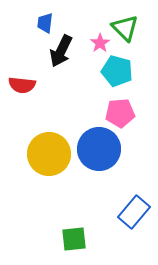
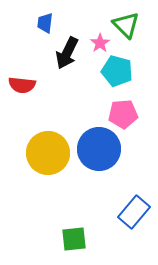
green triangle: moved 1 px right, 3 px up
black arrow: moved 6 px right, 2 px down
pink pentagon: moved 3 px right, 1 px down
yellow circle: moved 1 px left, 1 px up
